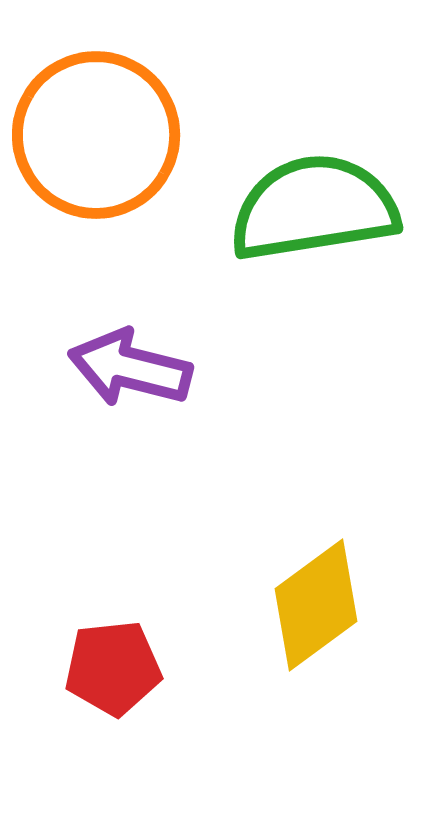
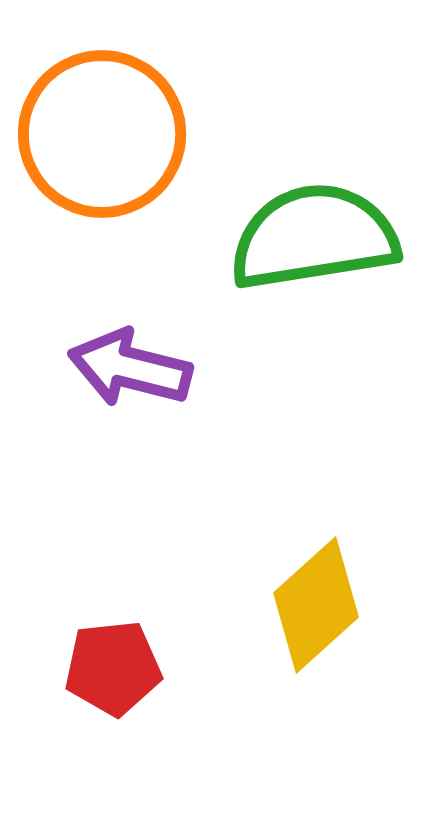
orange circle: moved 6 px right, 1 px up
green semicircle: moved 29 px down
yellow diamond: rotated 6 degrees counterclockwise
